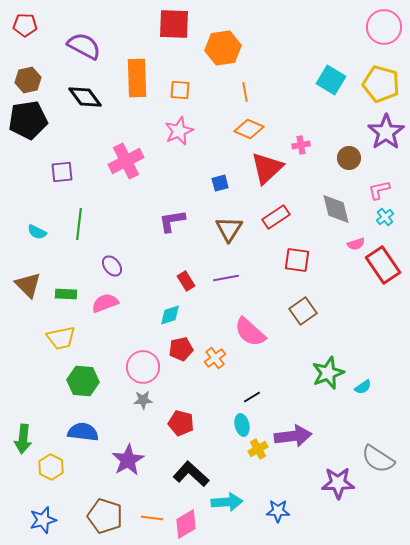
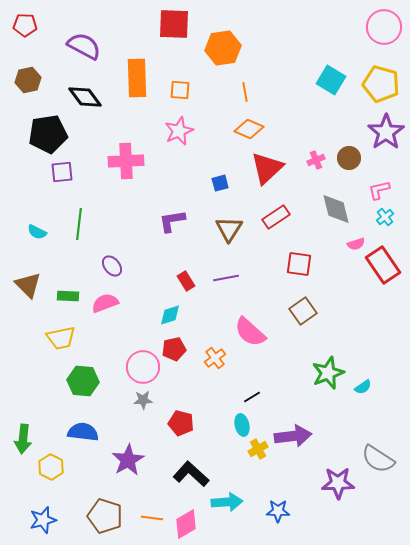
black pentagon at (28, 120): moved 20 px right, 14 px down
pink cross at (301, 145): moved 15 px right, 15 px down; rotated 12 degrees counterclockwise
pink cross at (126, 161): rotated 24 degrees clockwise
red square at (297, 260): moved 2 px right, 4 px down
green rectangle at (66, 294): moved 2 px right, 2 px down
red pentagon at (181, 349): moved 7 px left
